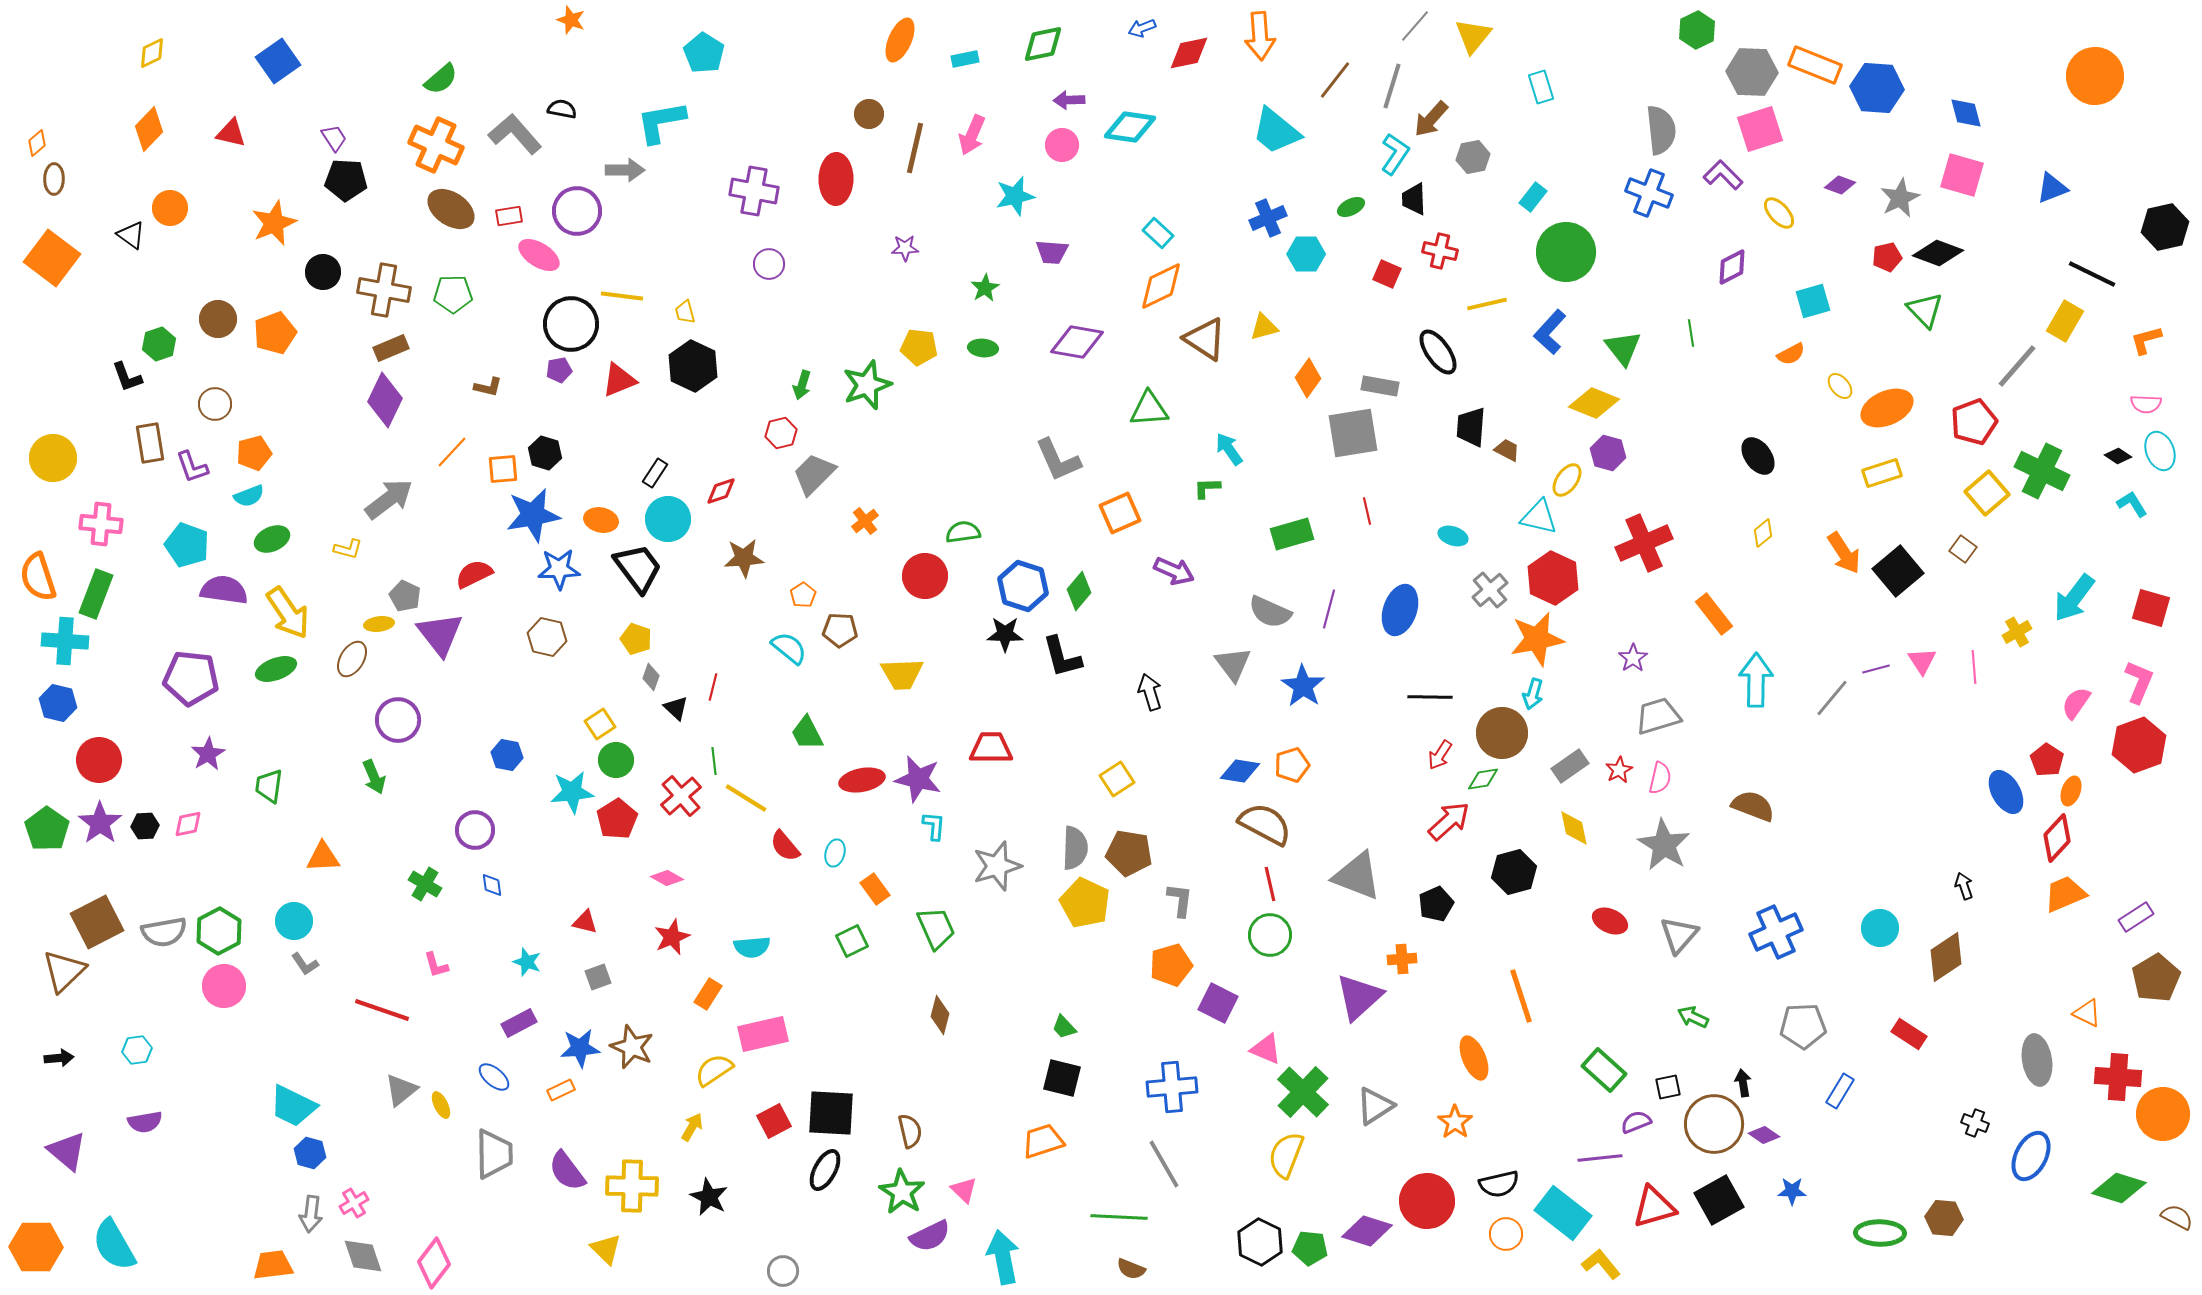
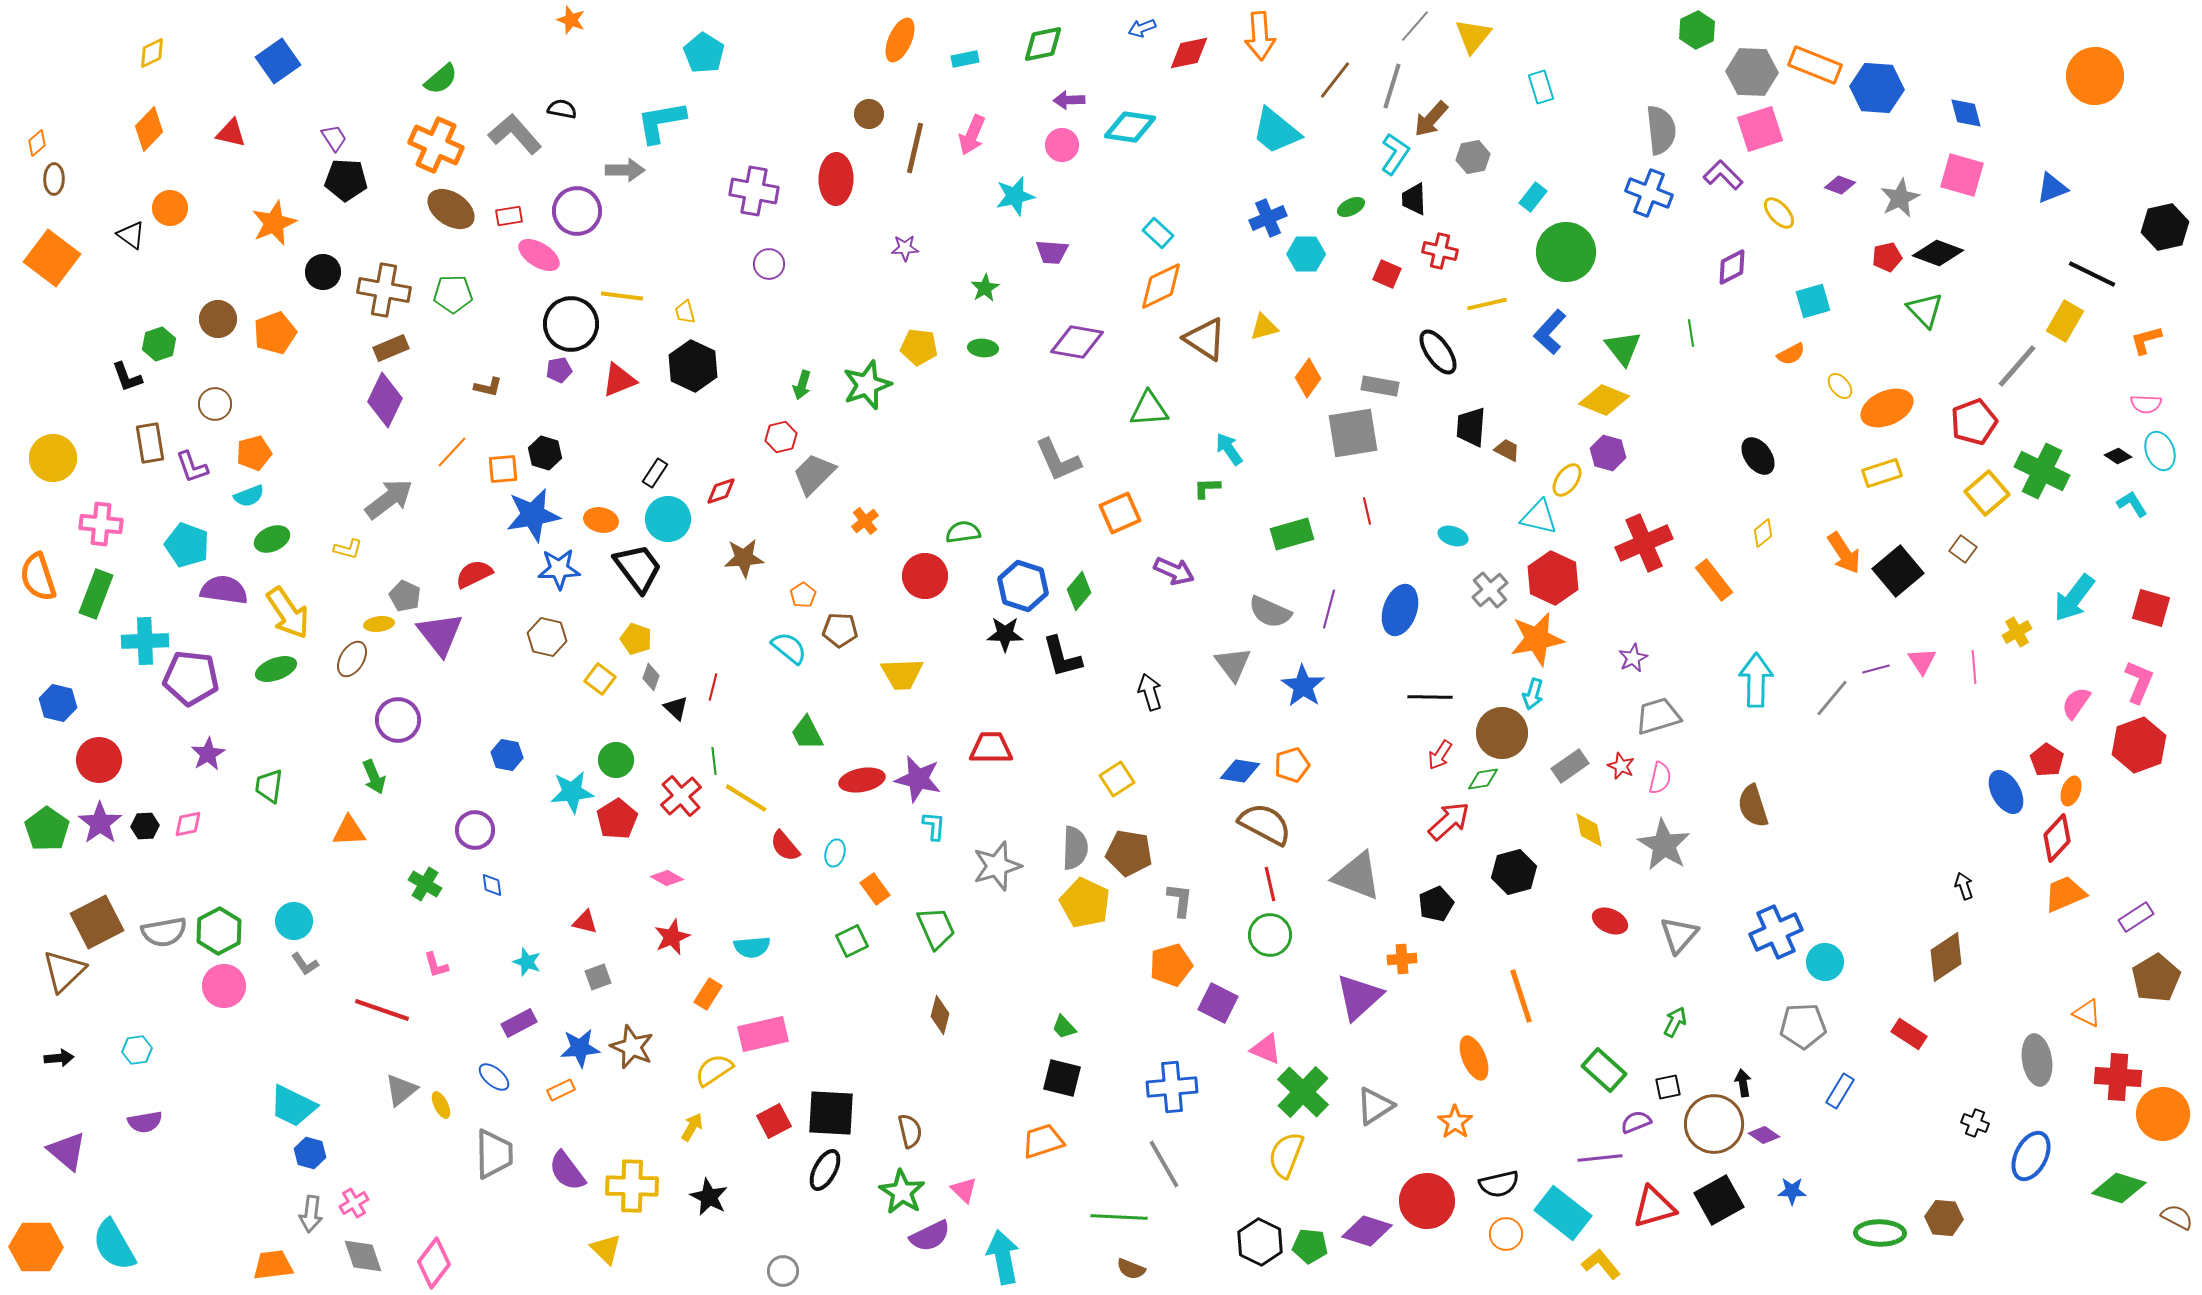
yellow diamond at (1594, 403): moved 10 px right, 3 px up
red hexagon at (781, 433): moved 4 px down
orange rectangle at (1714, 614): moved 34 px up
cyan cross at (65, 641): moved 80 px right; rotated 6 degrees counterclockwise
purple star at (1633, 658): rotated 8 degrees clockwise
yellow square at (600, 724): moved 45 px up; rotated 20 degrees counterclockwise
red star at (1619, 770): moved 2 px right, 4 px up; rotated 20 degrees counterclockwise
brown semicircle at (1753, 806): rotated 129 degrees counterclockwise
yellow diamond at (1574, 828): moved 15 px right, 2 px down
orange triangle at (323, 857): moved 26 px right, 26 px up
cyan circle at (1880, 928): moved 55 px left, 34 px down
green arrow at (1693, 1017): moved 18 px left, 5 px down; rotated 92 degrees clockwise
green pentagon at (1310, 1248): moved 2 px up
